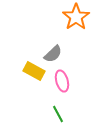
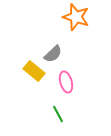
orange star: rotated 20 degrees counterclockwise
yellow rectangle: rotated 10 degrees clockwise
pink ellipse: moved 4 px right, 1 px down
